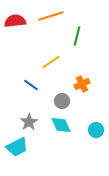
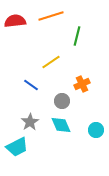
gray star: moved 1 px right
